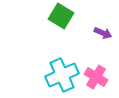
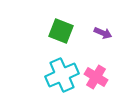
green square: moved 15 px down; rotated 10 degrees counterclockwise
